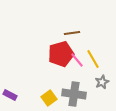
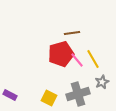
gray cross: moved 4 px right; rotated 25 degrees counterclockwise
yellow square: rotated 28 degrees counterclockwise
